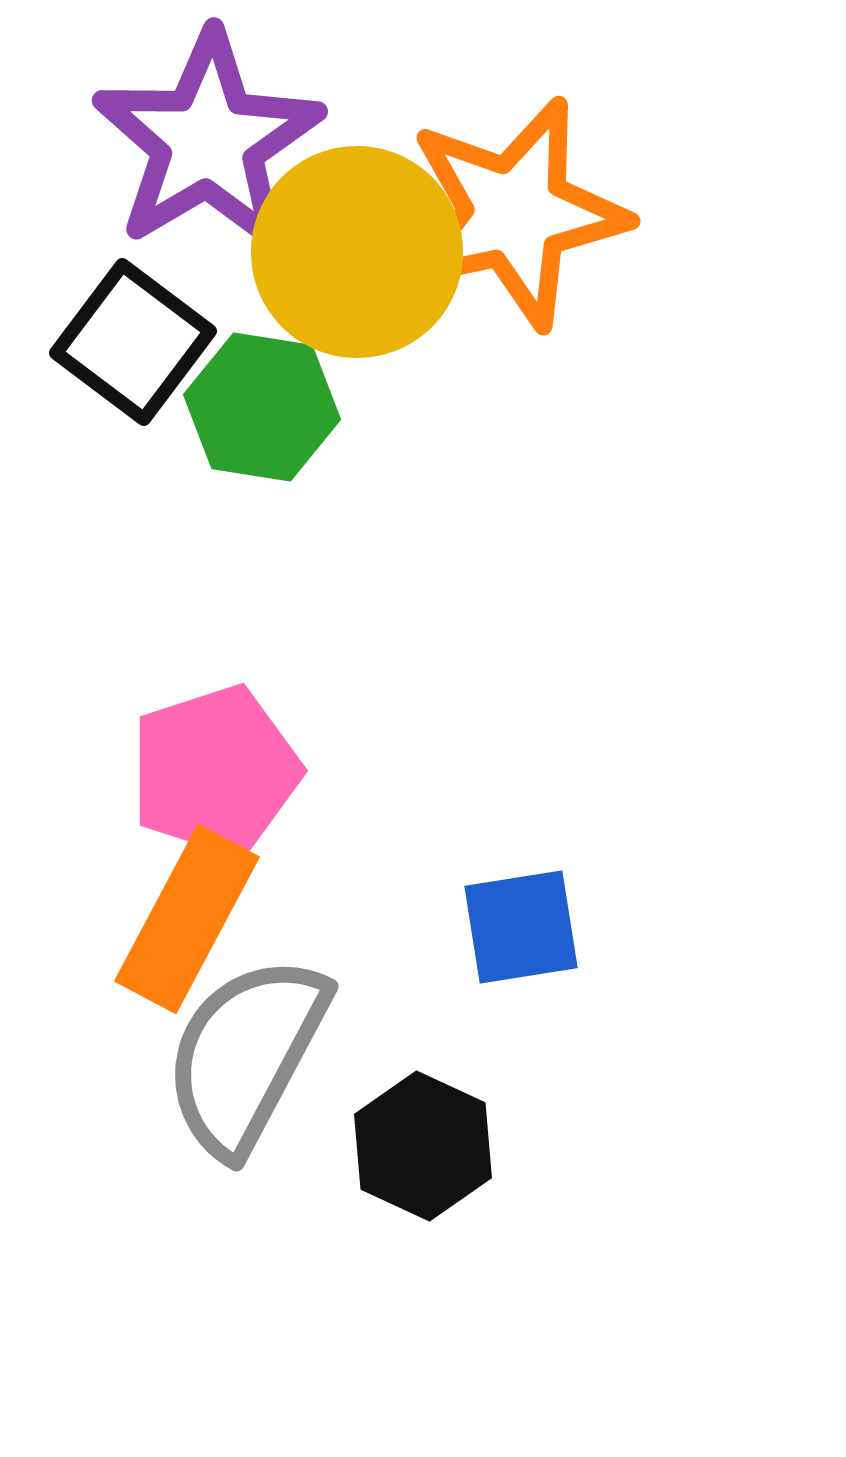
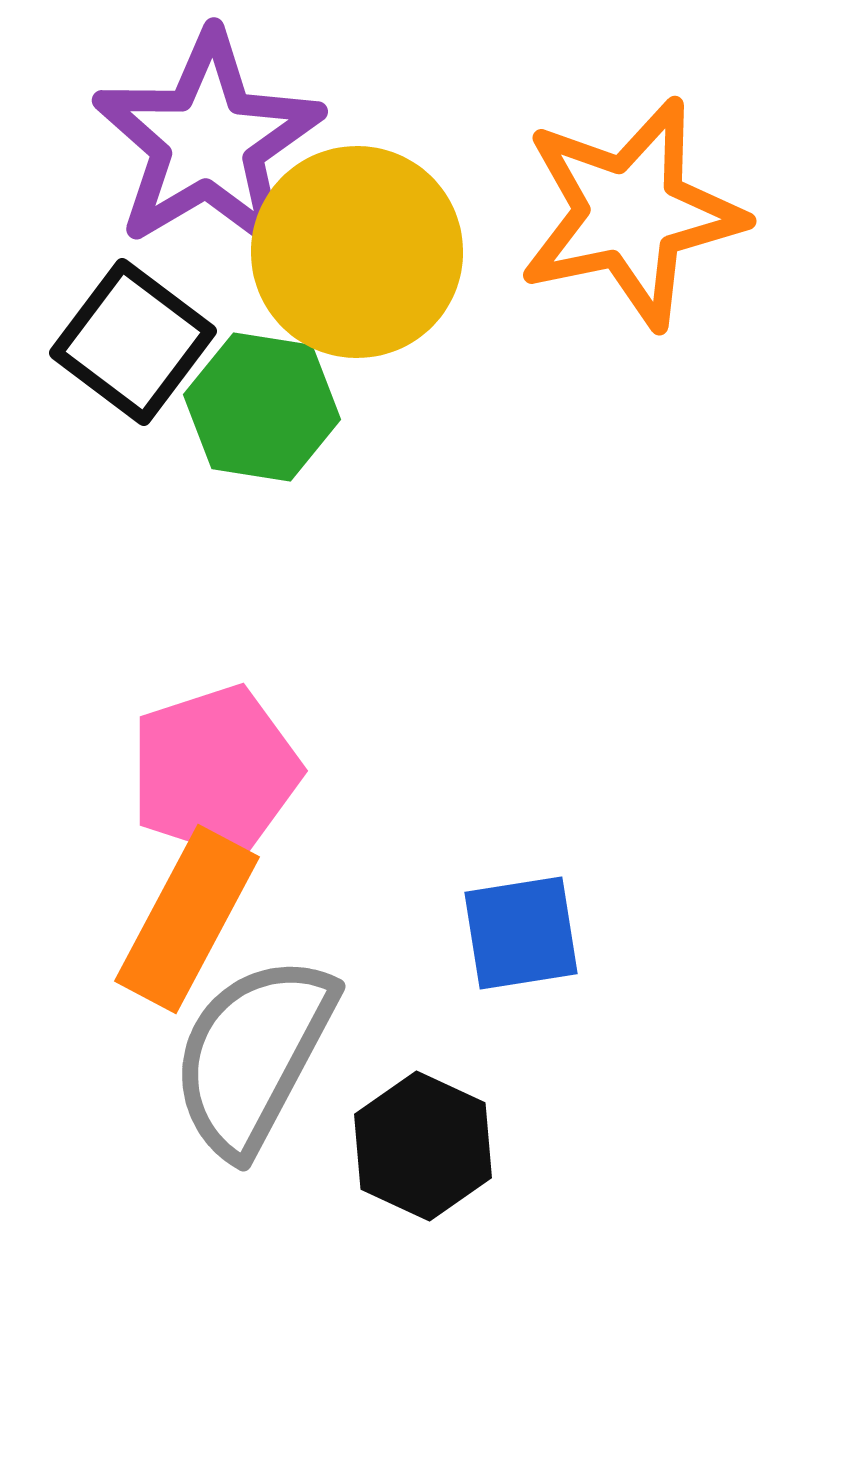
orange star: moved 116 px right
blue square: moved 6 px down
gray semicircle: moved 7 px right
